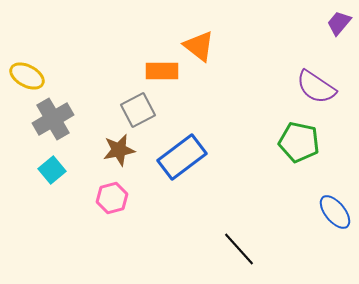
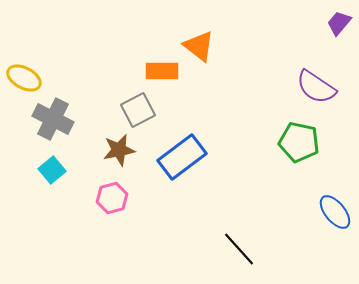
yellow ellipse: moved 3 px left, 2 px down
gray cross: rotated 33 degrees counterclockwise
